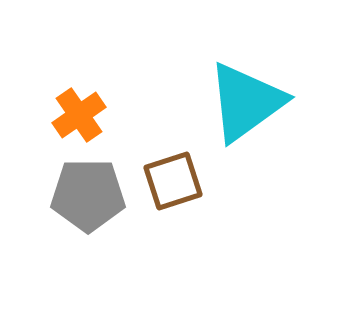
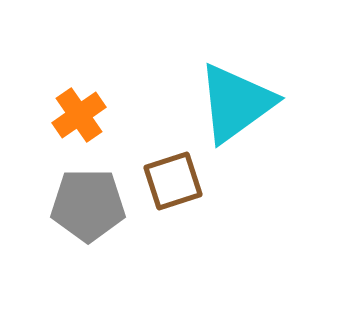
cyan triangle: moved 10 px left, 1 px down
gray pentagon: moved 10 px down
